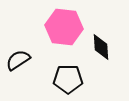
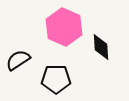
pink hexagon: rotated 18 degrees clockwise
black pentagon: moved 12 px left
